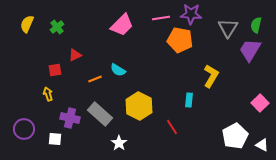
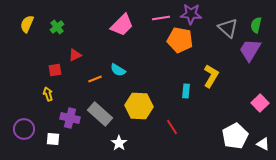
gray triangle: rotated 20 degrees counterclockwise
cyan rectangle: moved 3 px left, 9 px up
yellow hexagon: rotated 24 degrees counterclockwise
white square: moved 2 px left
white triangle: moved 1 px right, 1 px up
